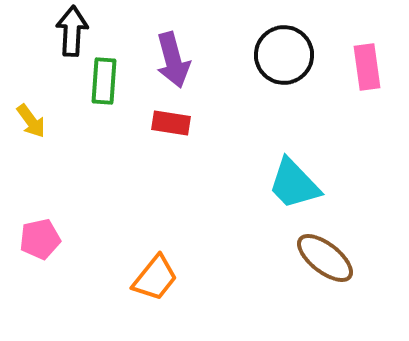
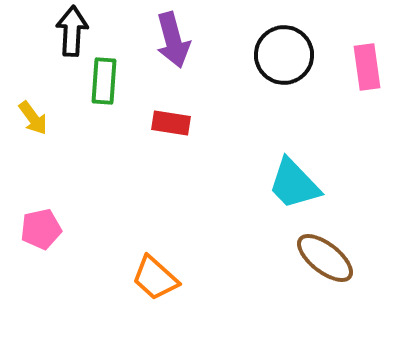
purple arrow: moved 20 px up
yellow arrow: moved 2 px right, 3 px up
pink pentagon: moved 1 px right, 10 px up
orange trapezoid: rotated 93 degrees clockwise
